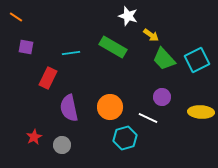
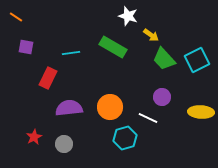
purple semicircle: rotated 96 degrees clockwise
gray circle: moved 2 px right, 1 px up
